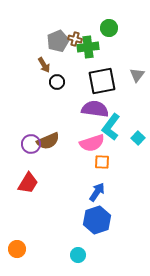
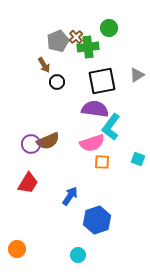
brown cross: moved 1 px right, 2 px up; rotated 32 degrees clockwise
gray triangle: rotated 21 degrees clockwise
cyan square: moved 21 px down; rotated 24 degrees counterclockwise
blue arrow: moved 27 px left, 4 px down
